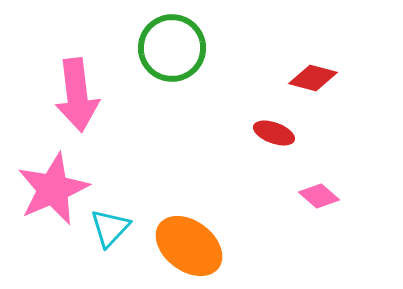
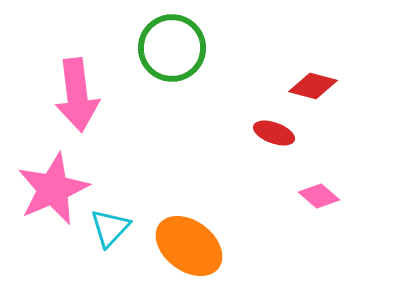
red diamond: moved 8 px down
